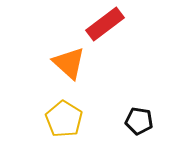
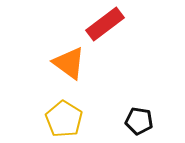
orange triangle: rotated 6 degrees counterclockwise
